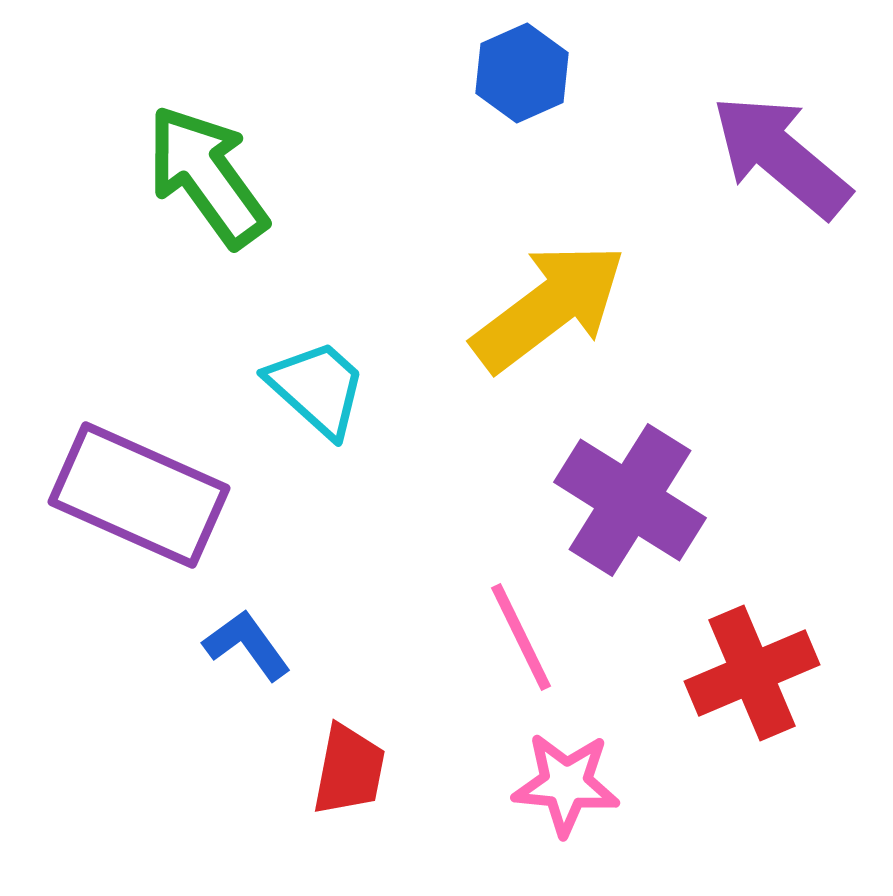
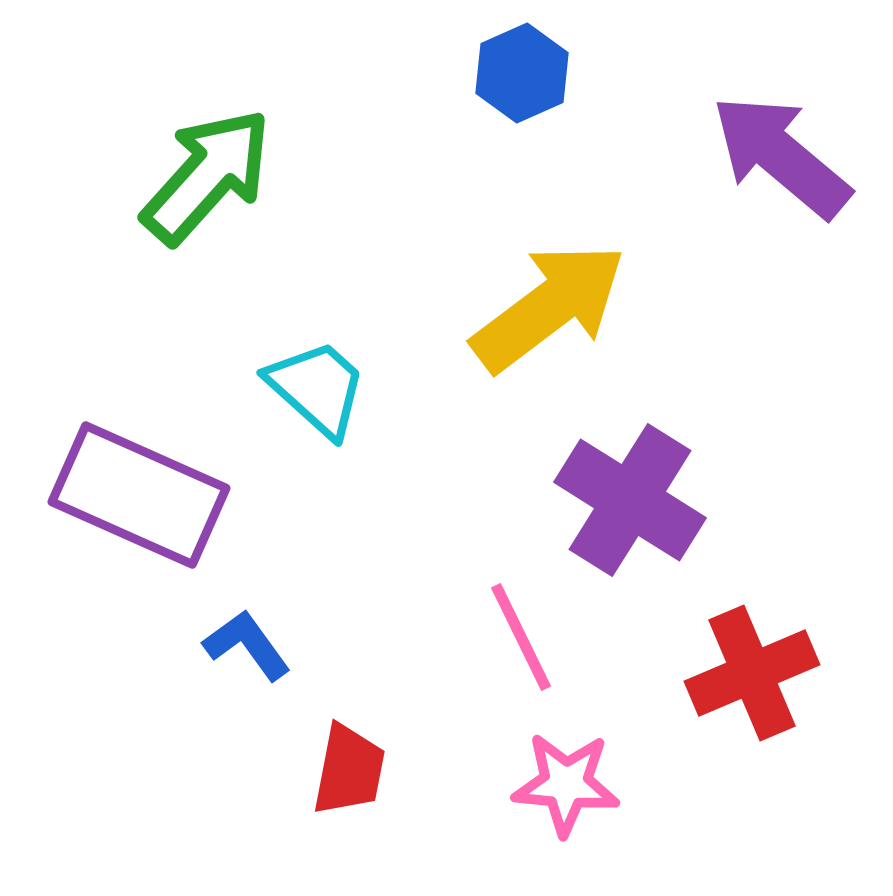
green arrow: rotated 78 degrees clockwise
